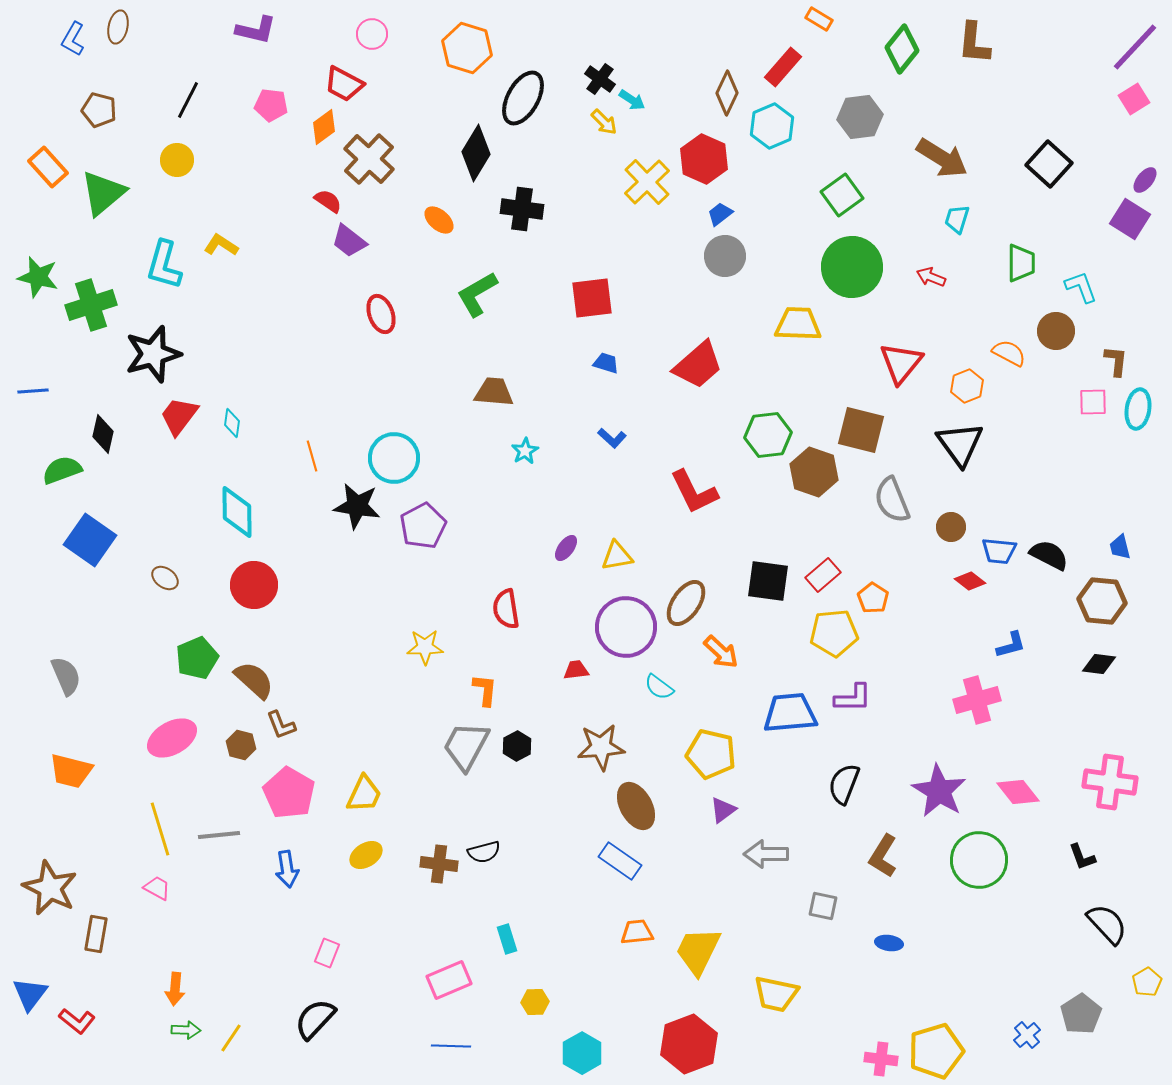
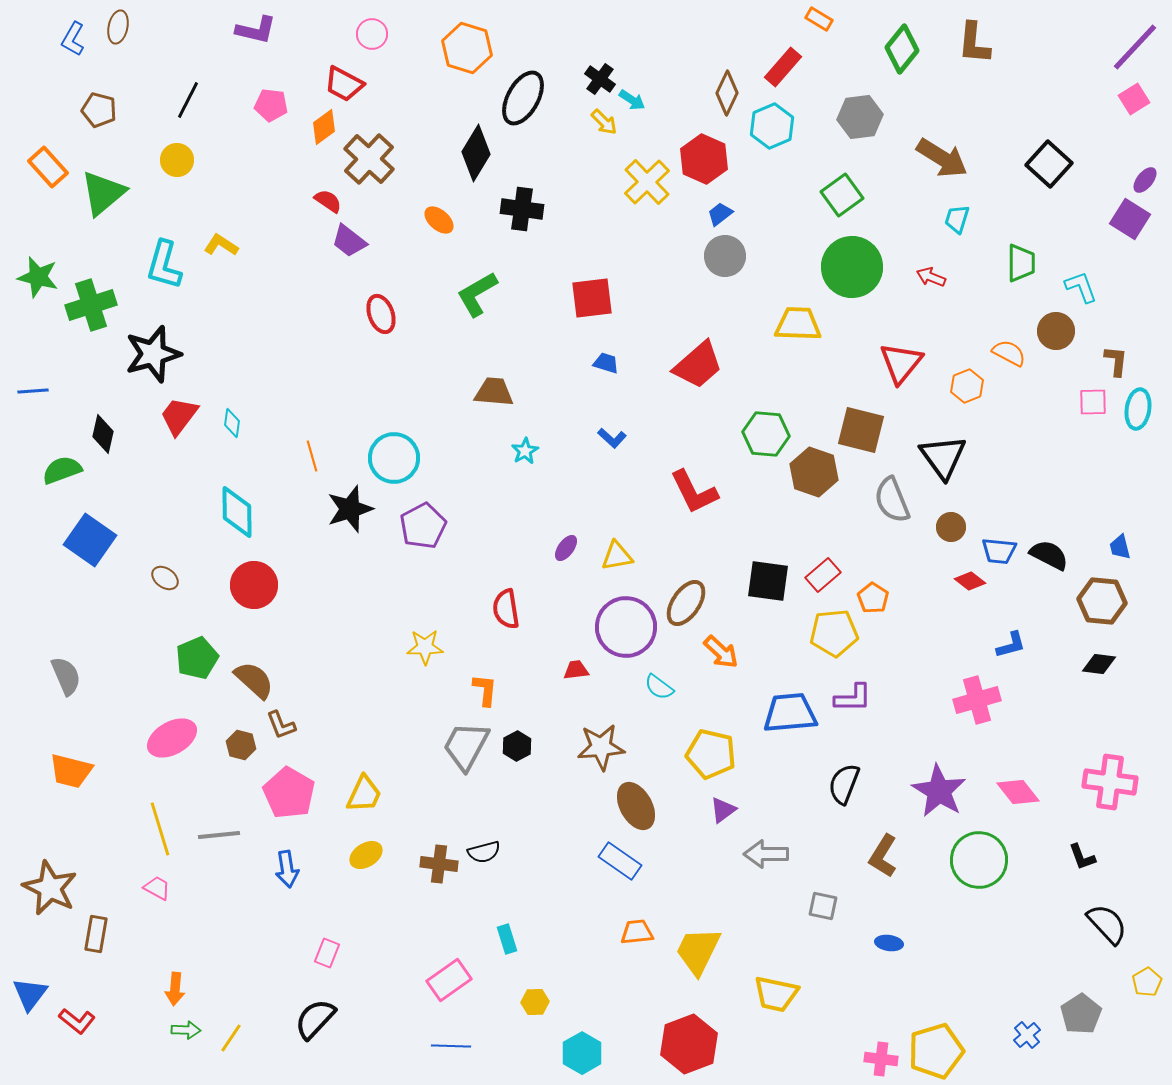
green hexagon at (768, 435): moved 2 px left, 1 px up; rotated 12 degrees clockwise
black triangle at (960, 444): moved 17 px left, 13 px down
black star at (357, 506): moved 7 px left, 3 px down; rotated 27 degrees counterclockwise
pink rectangle at (449, 980): rotated 12 degrees counterclockwise
